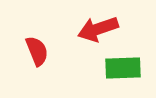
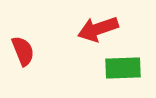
red semicircle: moved 14 px left
